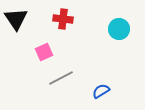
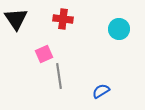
pink square: moved 2 px down
gray line: moved 2 px left, 2 px up; rotated 70 degrees counterclockwise
